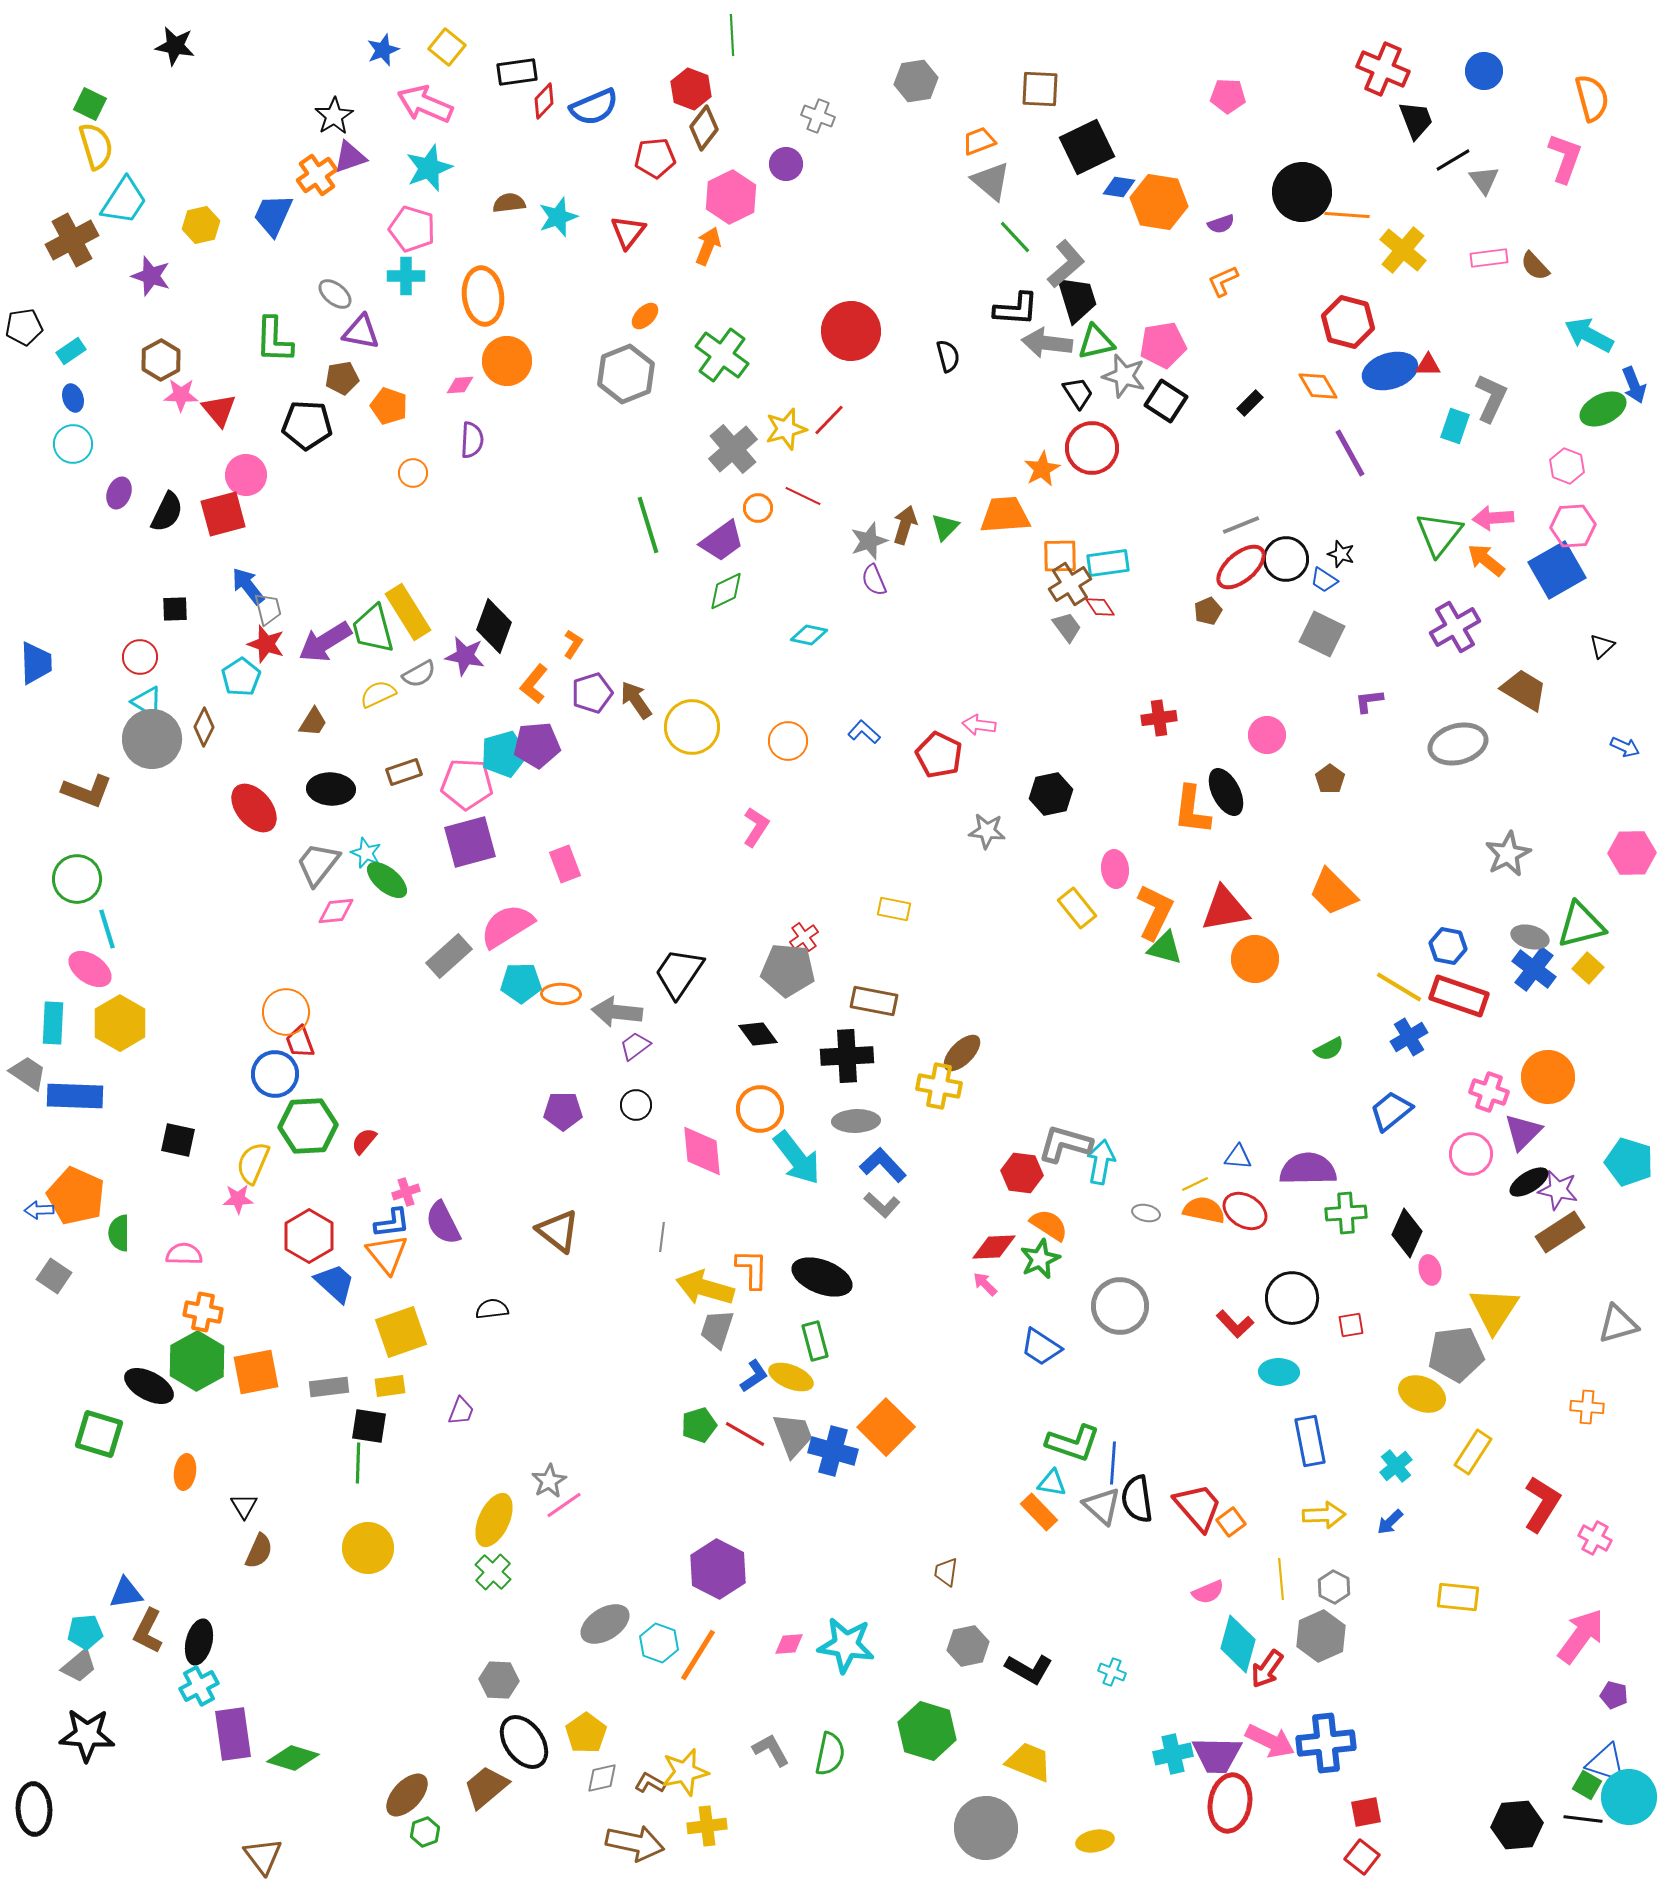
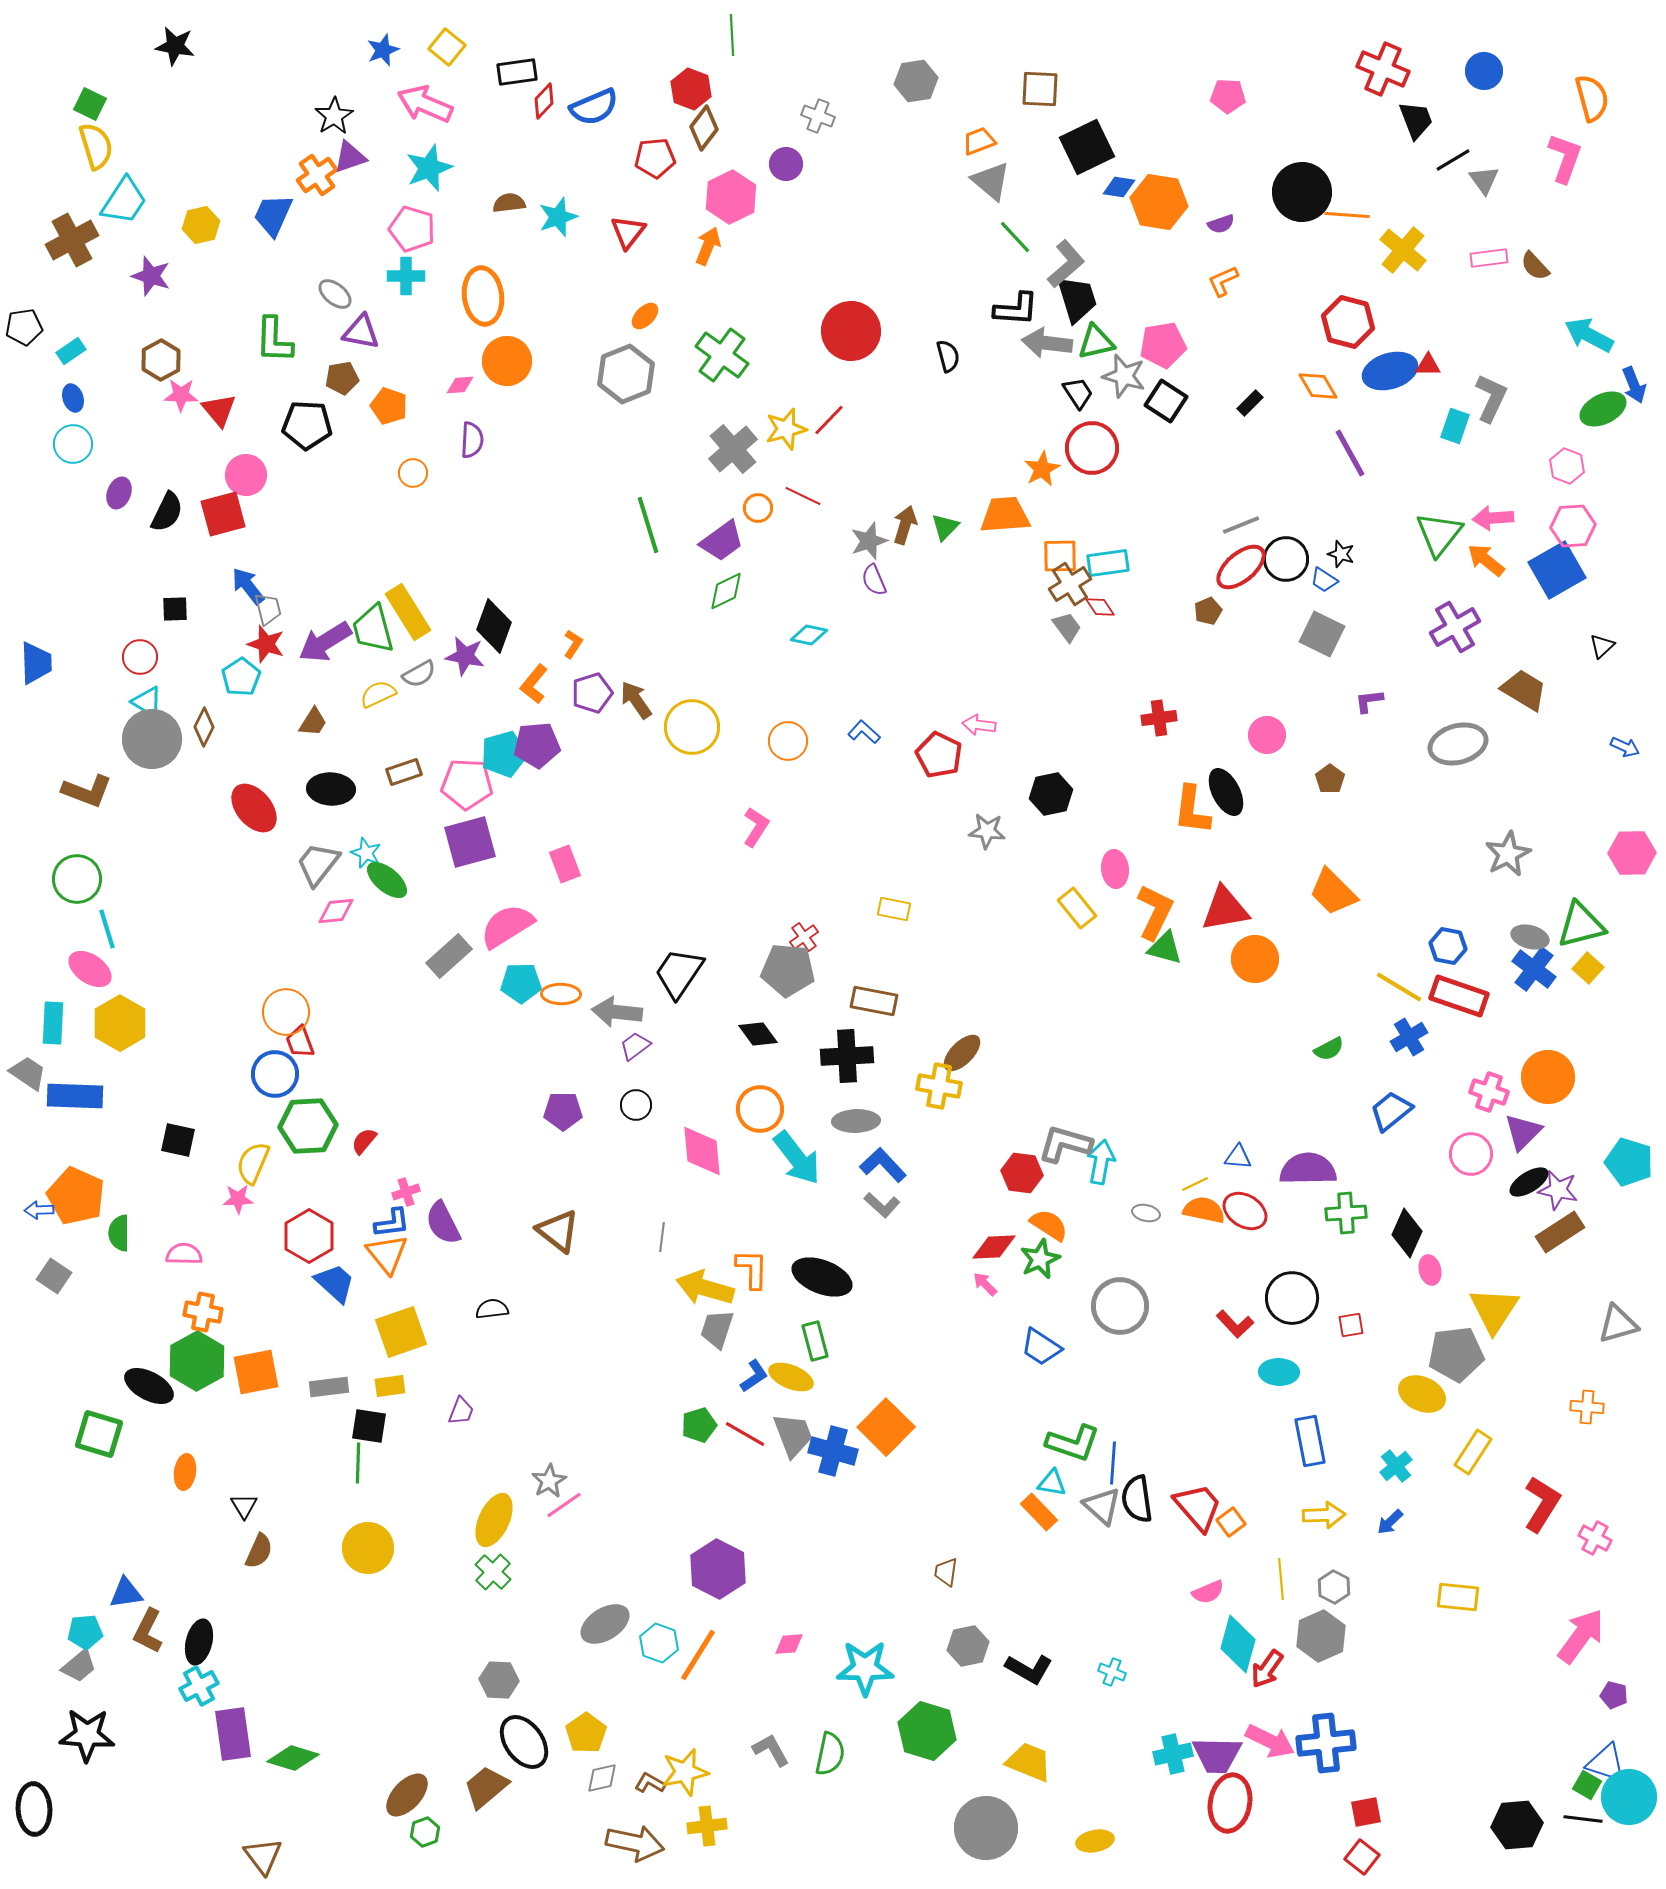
cyan star at (846, 1645): moved 19 px right, 23 px down; rotated 8 degrees counterclockwise
